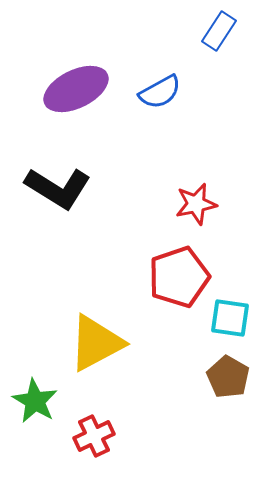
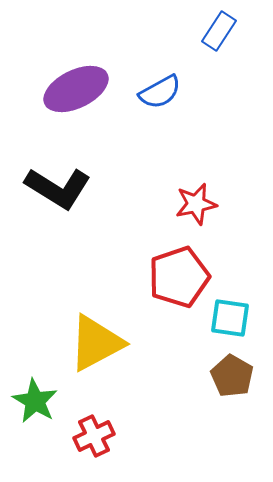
brown pentagon: moved 4 px right, 1 px up
